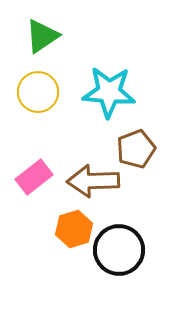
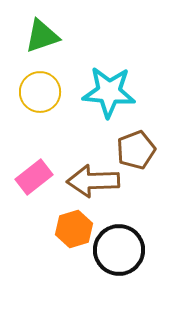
green triangle: rotated 15 degrees clockwise
yellow circle: moved 2 px right
brown pentagon: moved 1 px down
